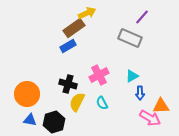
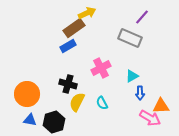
pink cross: moved 2 px right, 7 px up
